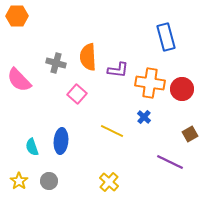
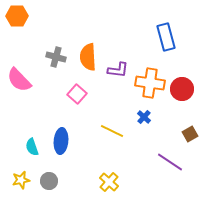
gray cross: moved 6 px up
purple line: rotated 8 degrees clockwise
yellow star: moved 2 px right, 1 px up; rotated 24 degrees clockwise
